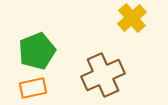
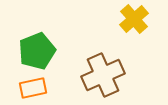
yellow cross: moved 2 px right, 1 px down
